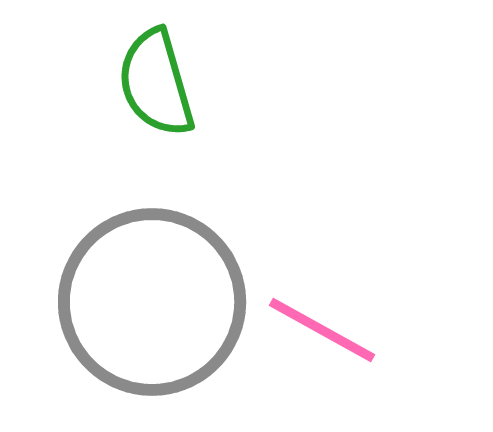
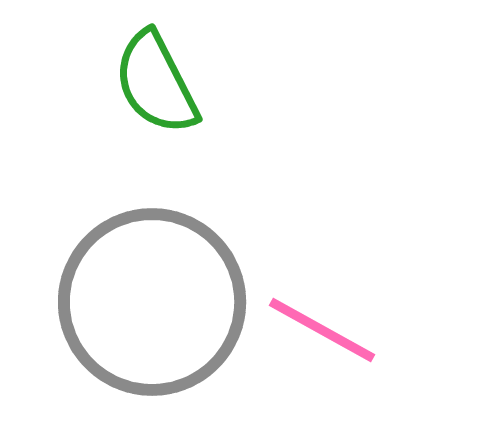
green semicircle: rotated 11 degrees counterclockwise
